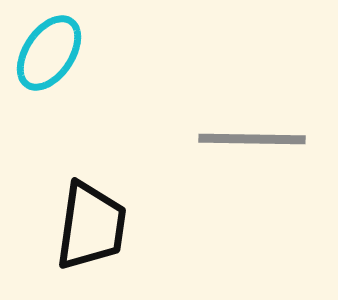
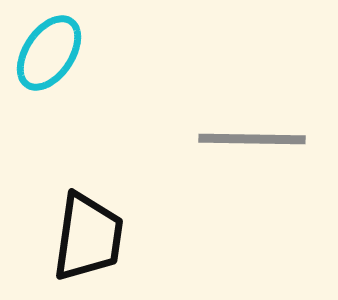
black trapezoid: moved 3 px left, 11 px down
